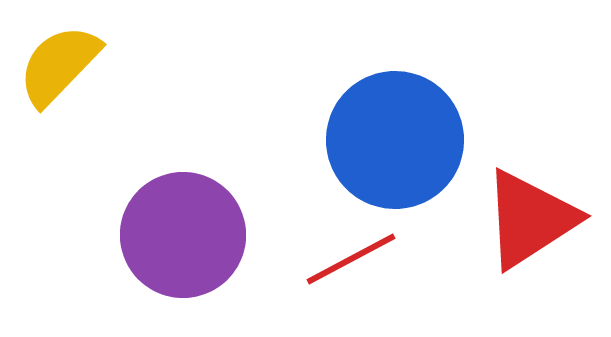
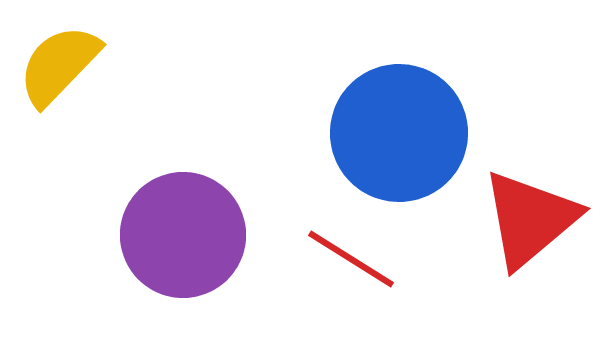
blue circle: moved 4 px right, 7 px up
red triangle: rotated 7 degrees counterclockwise
red line: rotated 60 degrees clockwise
